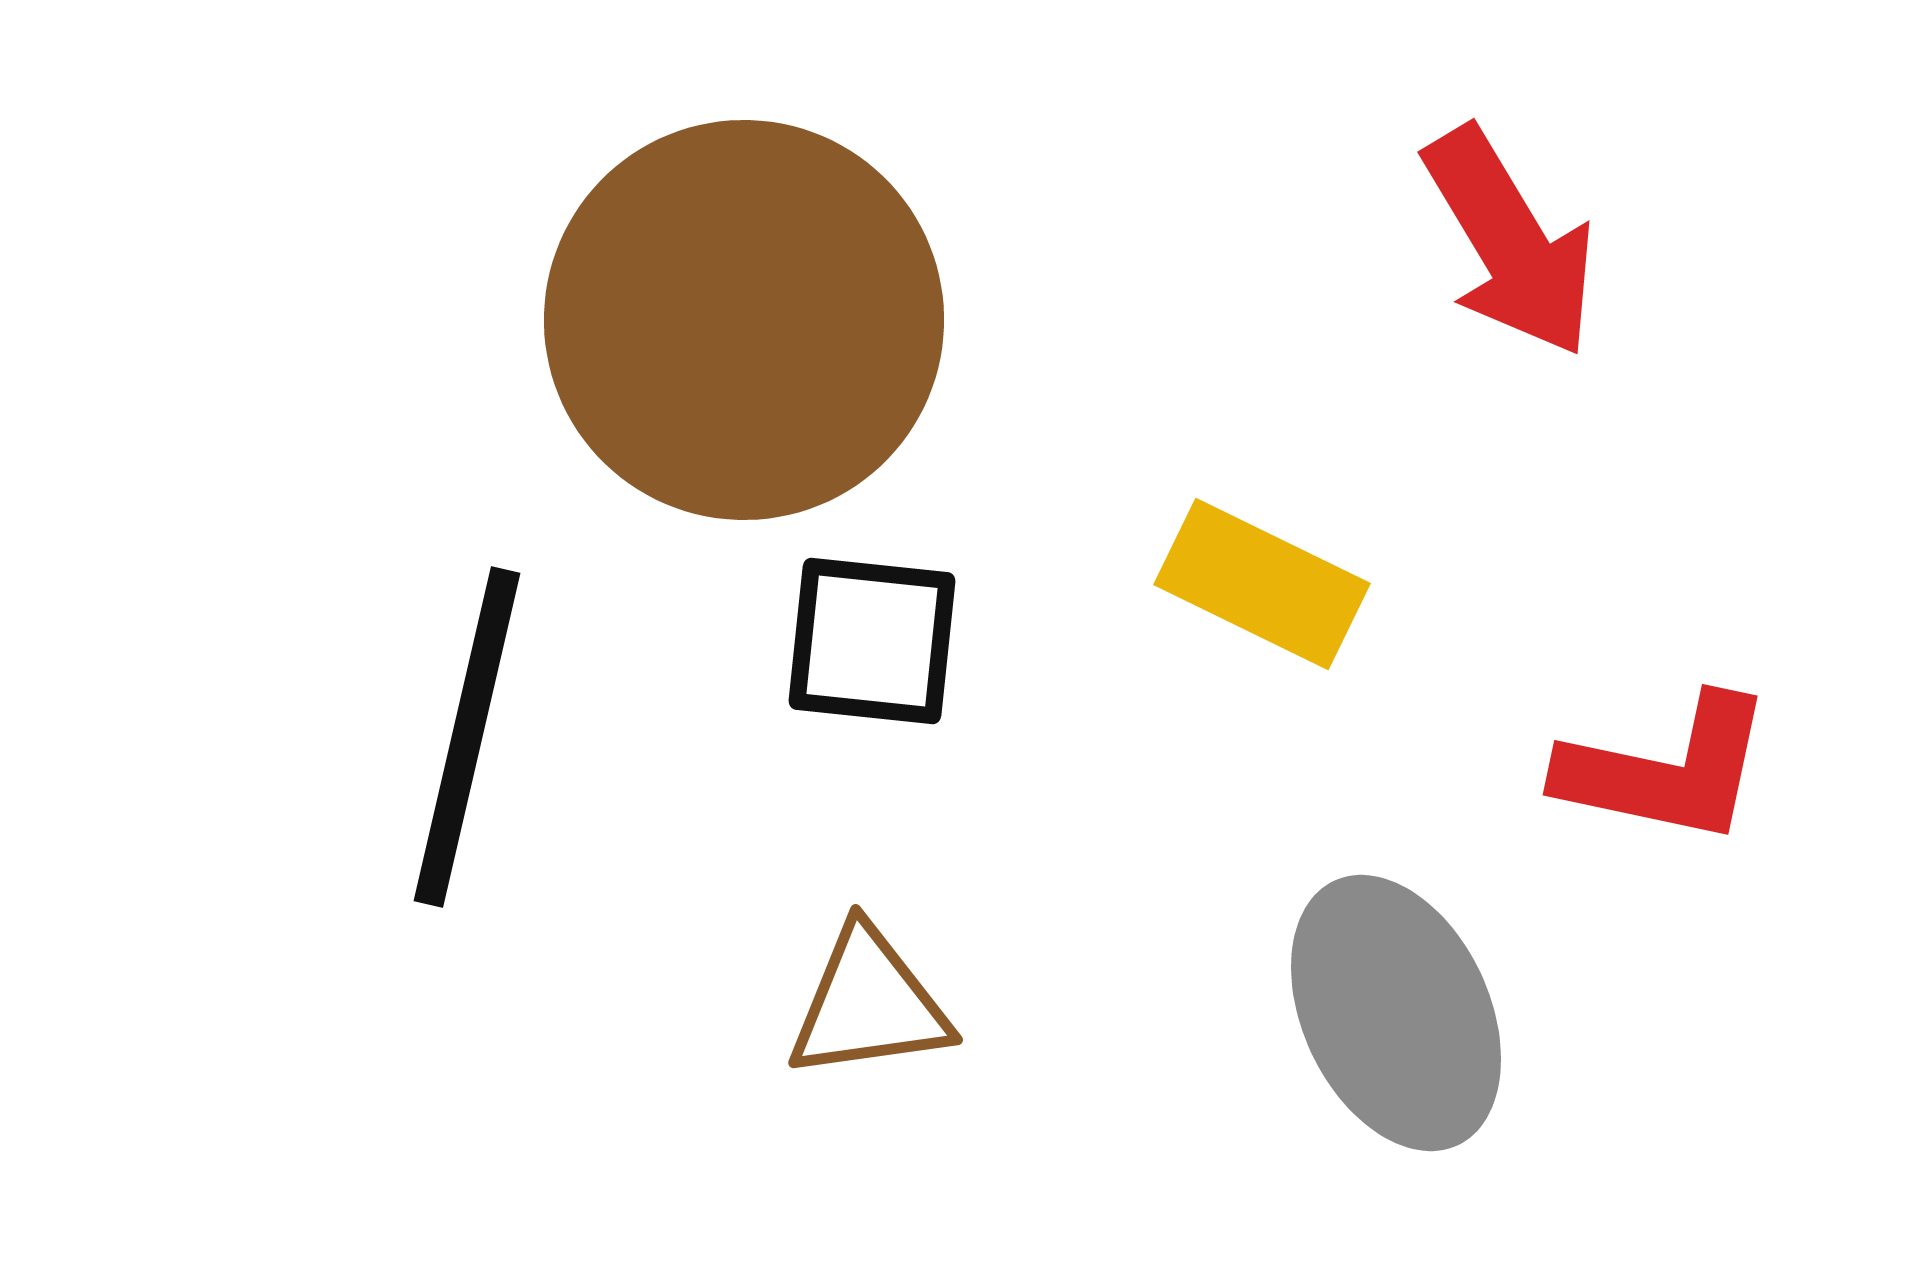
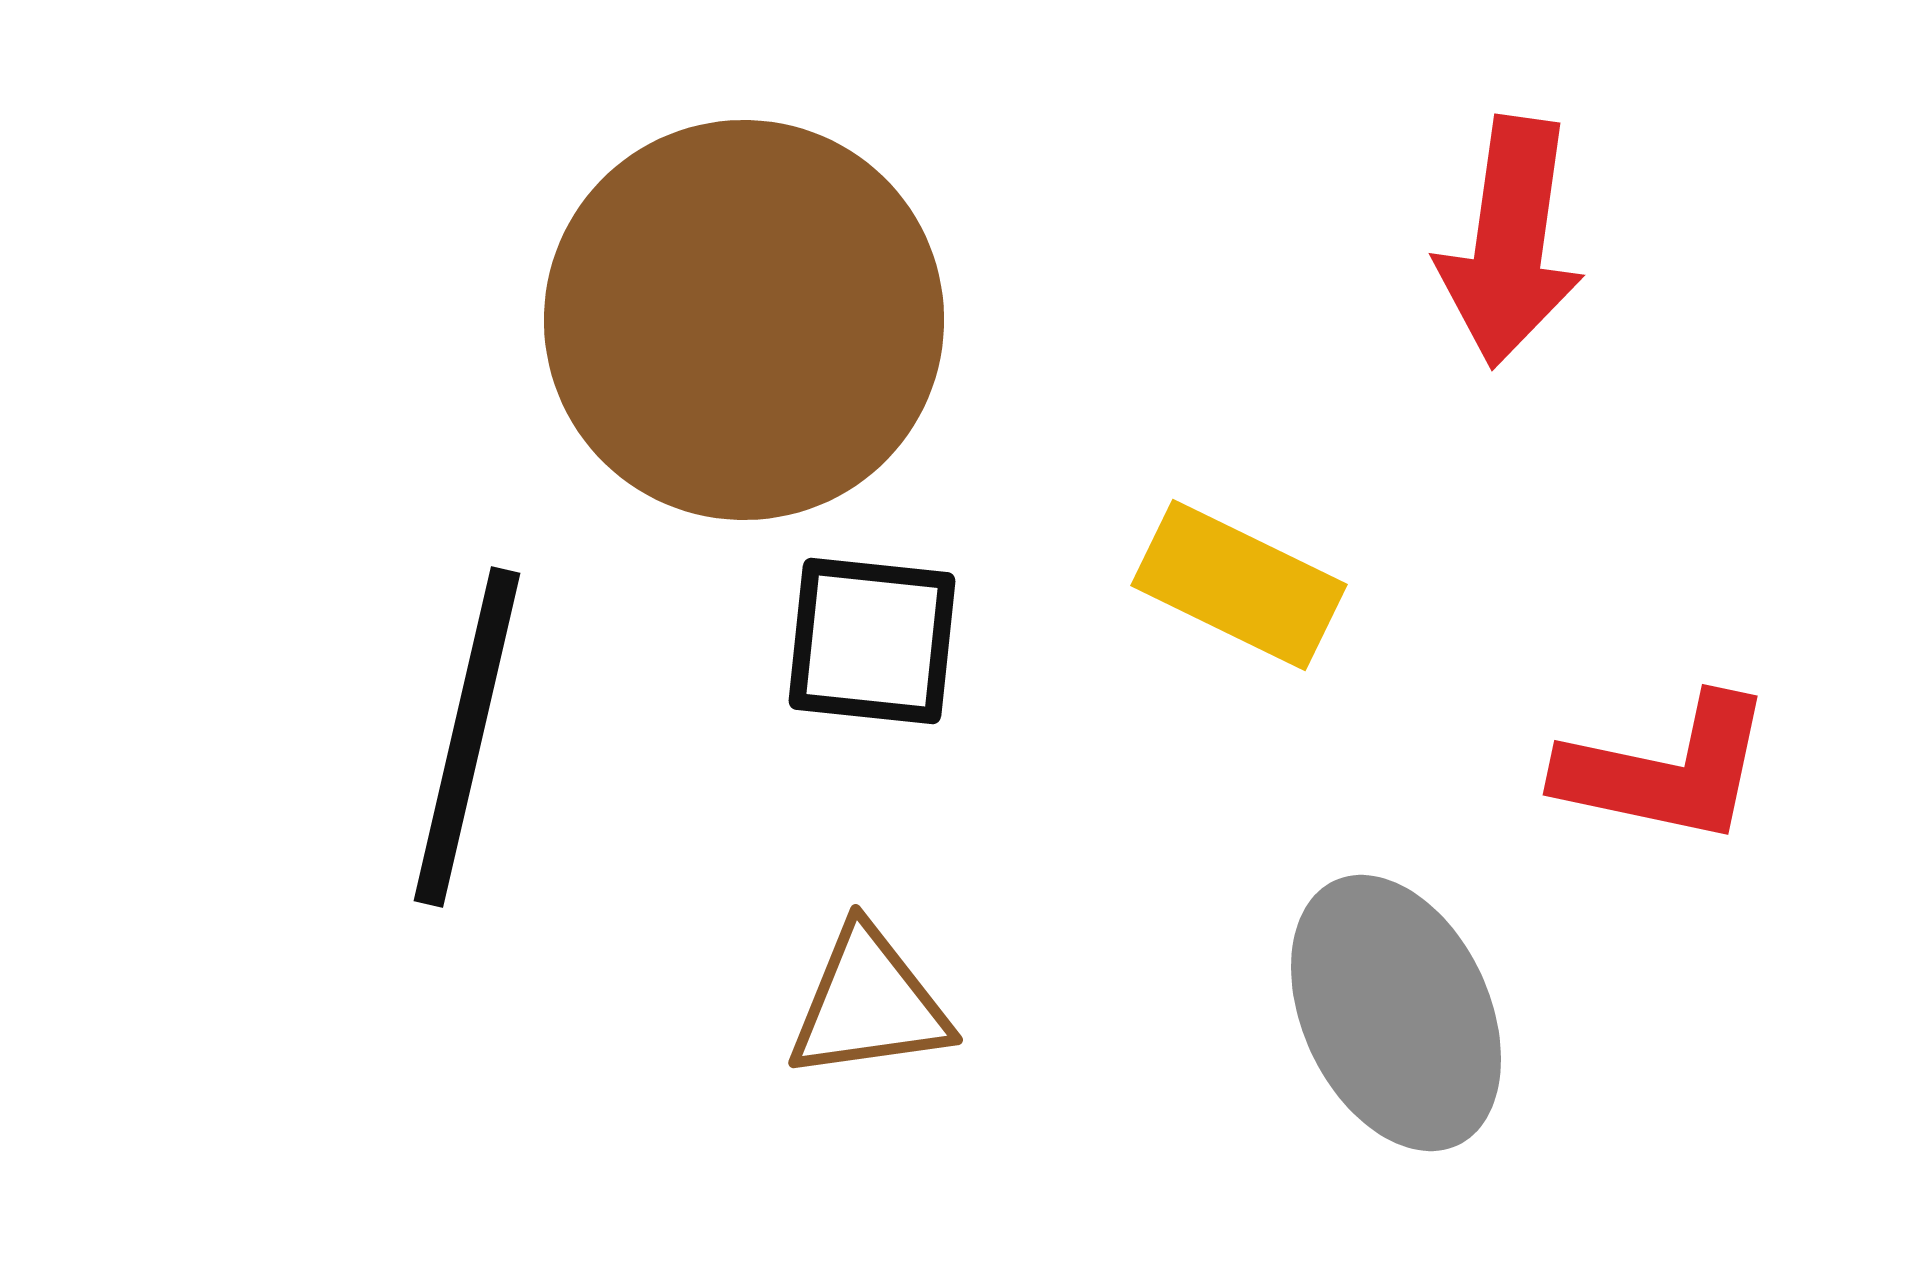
red arrow: rotated 39 degrees clockwise
yellow rectangle: moved 23 px left, 1 px down
